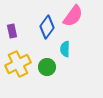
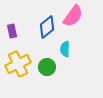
blue diamond: rotated 15 degrees clockwise
